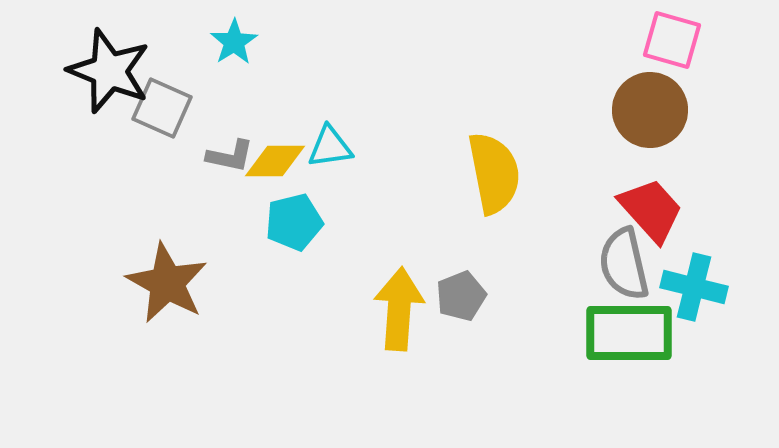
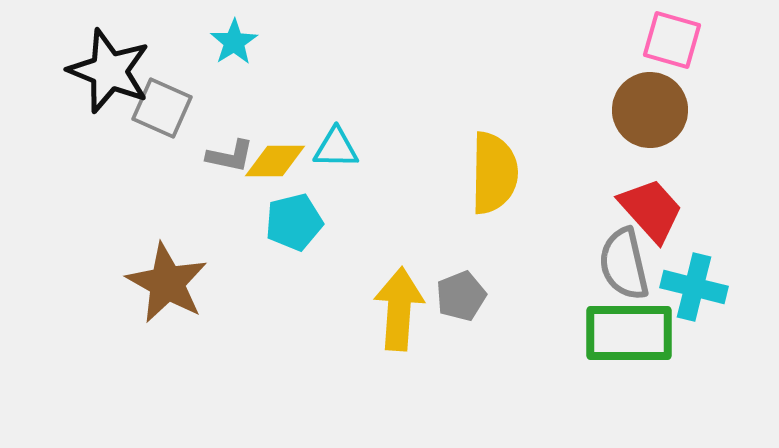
cyan triangle: moved 6 px right, 1 px down; rotated 9 degrees clockwise
yellow semicircle: rotated 12 degrees clockwise
